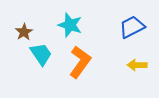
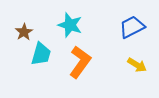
cyan trapezoid: rotated 50 degrees clockwise
yellow arrow: rotated 150 degrees counterclockwise
